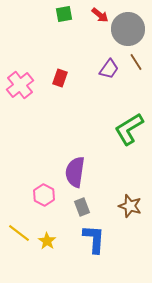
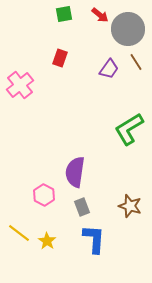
red rectangle: moved 20 px up
